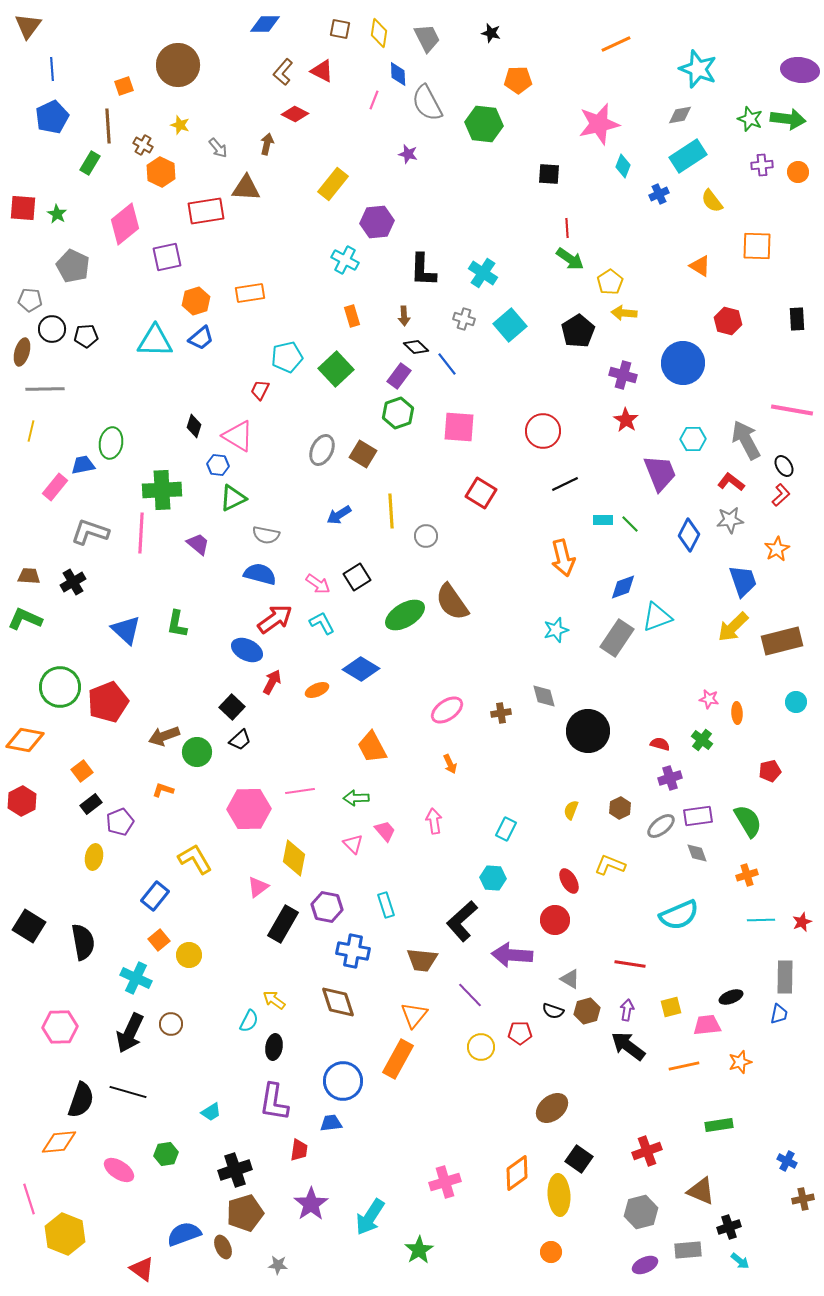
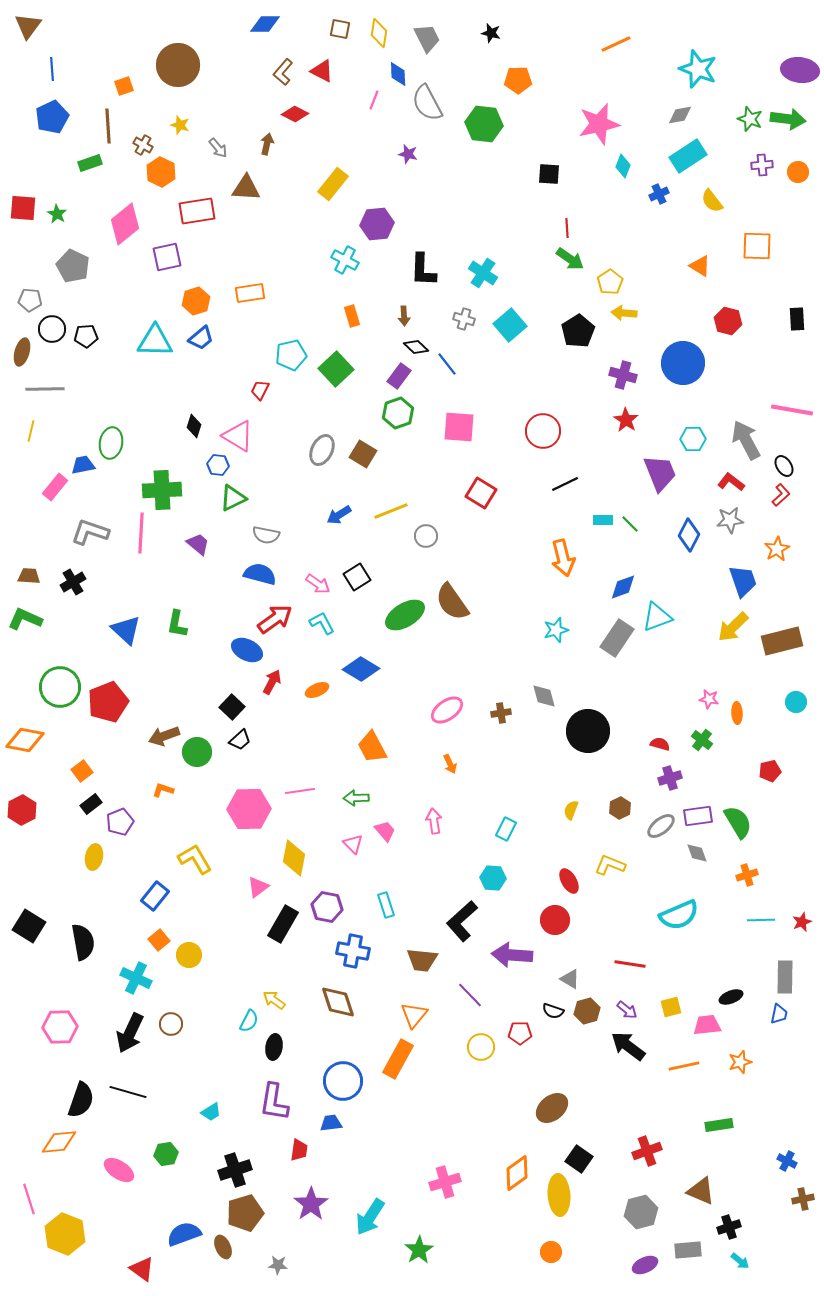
green rectangle at (90, 163): rotated 40 degrees clockwise
red rectangle at (206, 211): moved 9 px left
purple hexagon at (377, 222): moved 2 px down
cyan pentagon at (287, 357): moved 4 px right, 2 px up
yellow line at (391, 511): rotated 72 degrees clockwise
red hexagon at (22, 801): moved 9 px down
green semicircle at (748, 821): moved 10 px left, 1 px down
purple arrow at (627, 1010): rotated 120 degrees clockwise
